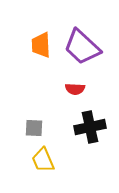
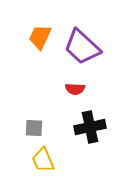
orange trapezoid: moved 1 px left, 8 px up; rotated 28 degrees clockwise
